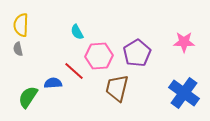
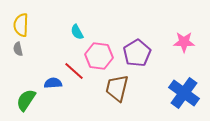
pink hexagon: rotated 12 degrees clockwise
green semicircle: moved 2 px left, 3 px down
